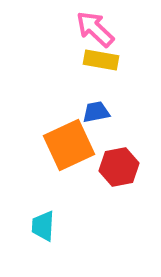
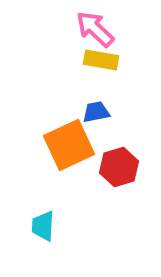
red hexagon: rotated 6 degrees counterclockwise
